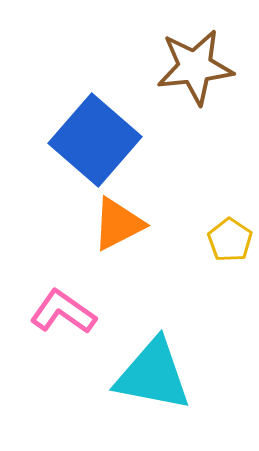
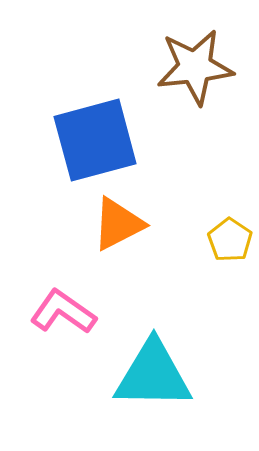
blue square: rotated 34 degrees clockwise
cyan triangle: rotated 10 degrees counterclockwise
